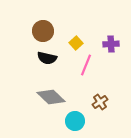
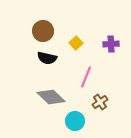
pink line: moved 12 px down
